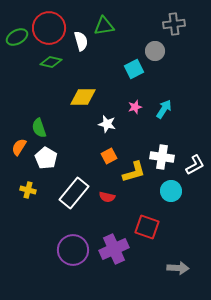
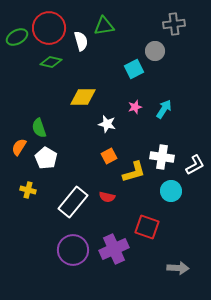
white rectangle: moved 1 px left, 9 px down
